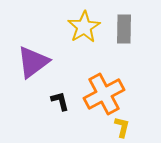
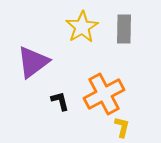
yellow star: moved 2 px left
